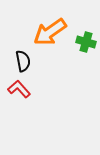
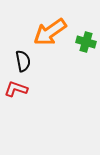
red L-shape: moved 3 px left; rotated 30 degrees counterclockwise
